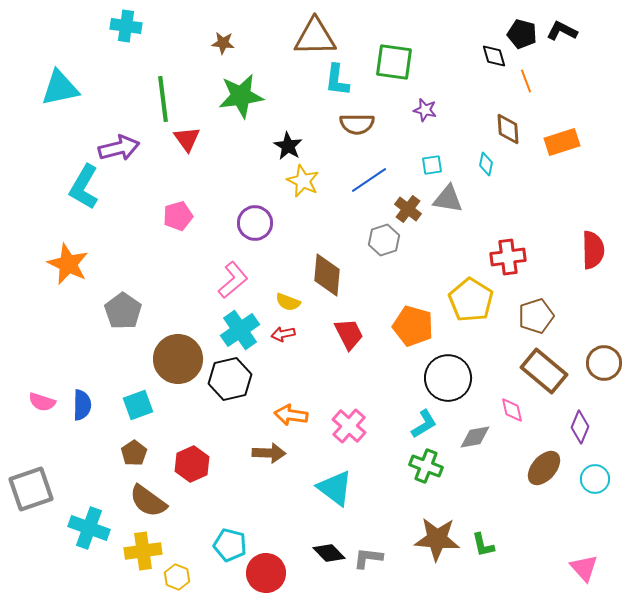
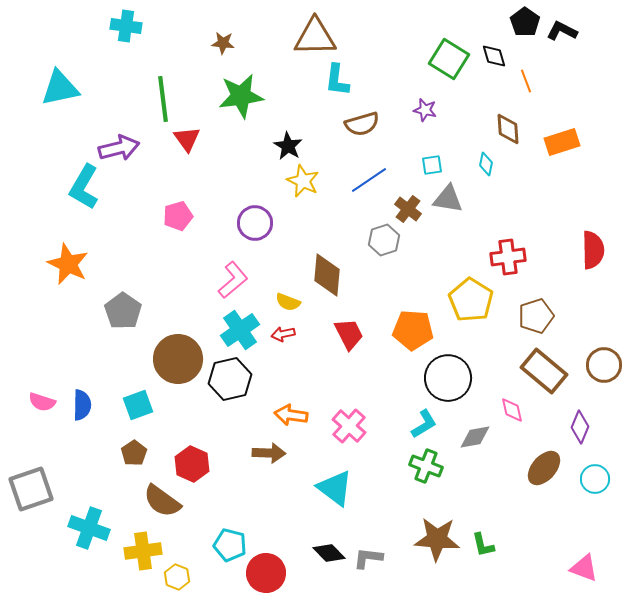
black pentagon at (522, 34): moved 3 px right, 12 px up; rotated 20 degrees clockwise
green square at (394, 62): moved 55 px right, 3 px up; rotated 24 degrees clockwise
brown semicircle at (357, 124): moved 5 px right; rotated 16 degrees counterclockwise
orange pentagon at (413, 326): moved 4 px down; rotated 12 degrees counterclockwise
brown circle at (604, 363): moved 2 px down
red hexagon at (192, 464): rotated 12 degrees counterclockwise
brown semicircle at (148, 501): moved 14 px right
pink triangle at (584, 568): rotated 28 degrees counterclockwise
